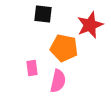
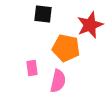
orange pentagon: moved 2 px right
